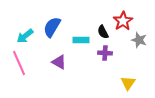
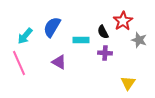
cyan arrow: rotated 12 degrees counterclockwise
